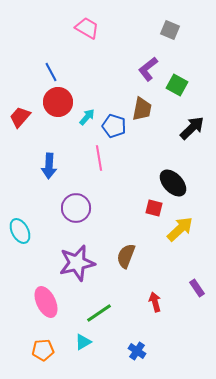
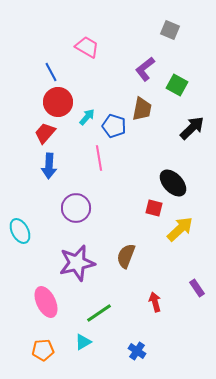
pink trapezoid: moved 19 px down
purple L-shape: moved 3 px left
red trapezoid: moved 25 px right, 16 px down
